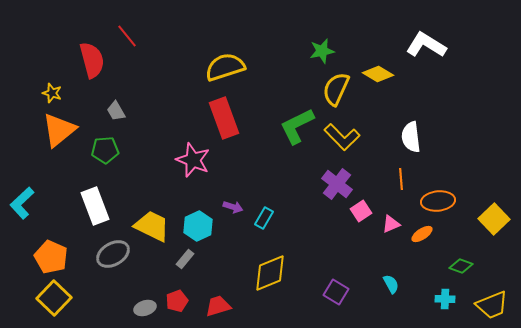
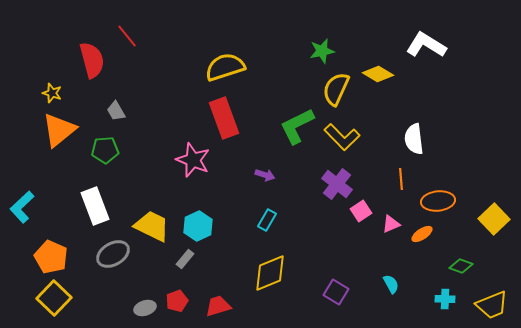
white semicircle at (411, 137): moved 3 px right, 2 px down
cyan L-shape at (22, 203): moved 4 px down
purple arrow at (233, 207): moved 32 px right, 32 px up
cyan rectangle at (264, 218): moved 3 px right, 2 px down
